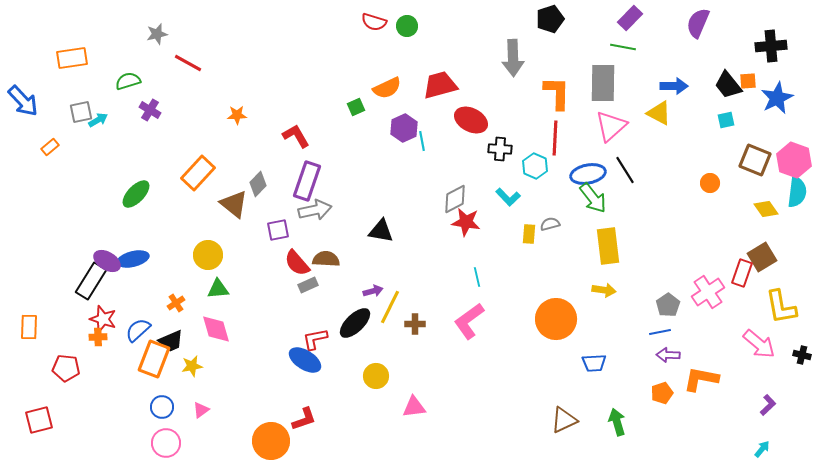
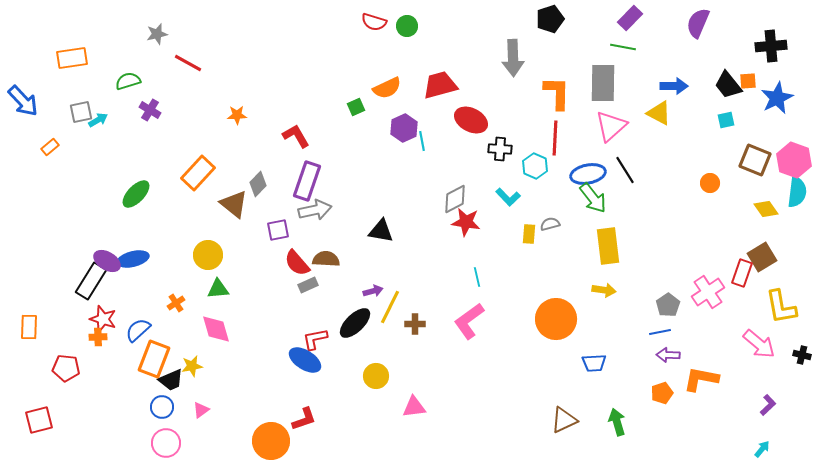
black trapezoid at (171, 341): moved 39 px down
